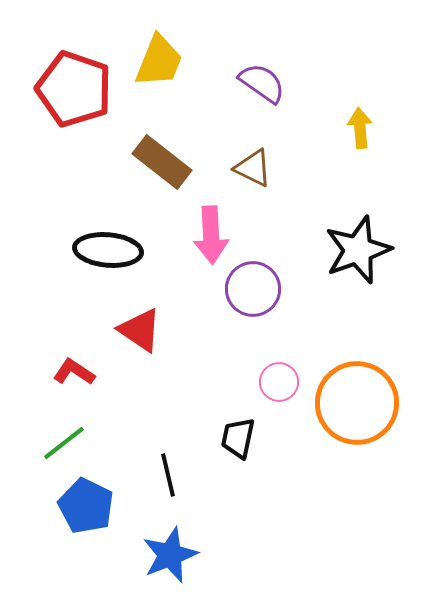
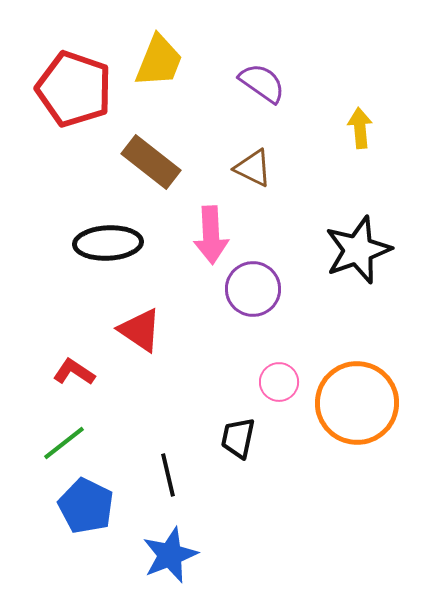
brown rectangle: moved 11 px left
black ellipse: moved 7 px up; rotated 8 degrees counterclockwise
